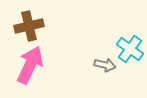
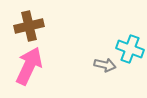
cyan cross: rotated 16 degrees counterclockwise
pink arrow: moved 1 px left, 1 px down
